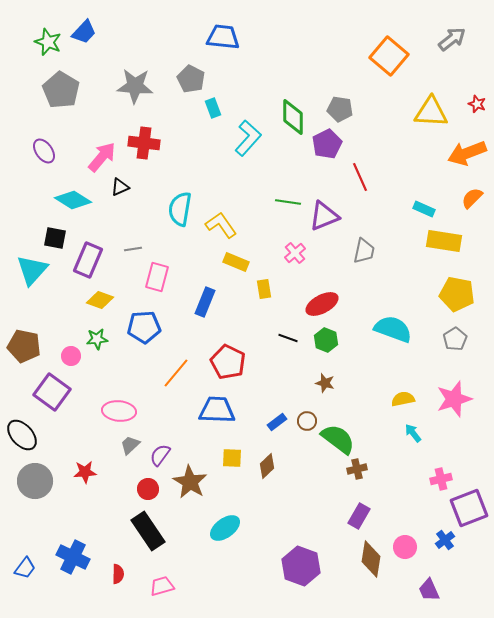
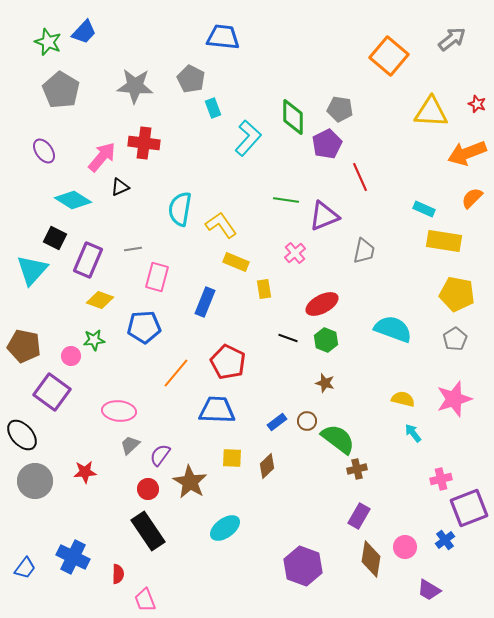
green line at (288, 202): moved 2 px left, 2 px up
black square at (55, 238): rotated 15 degrees clockwise
green star at (97, 339): moved 3 px left, 1 px down
yellow semicircle at (403, 399): rotated 25 degrees clockwise
purple hexagon at (301, 566): moved 2 px right
pink trapezoid at (162, 586): moved 17 px left, 14 px down; rotated 95 degrees counterclockwise
purple trapezoid at (429, 590): rotated 35 degrees counterclockwise
